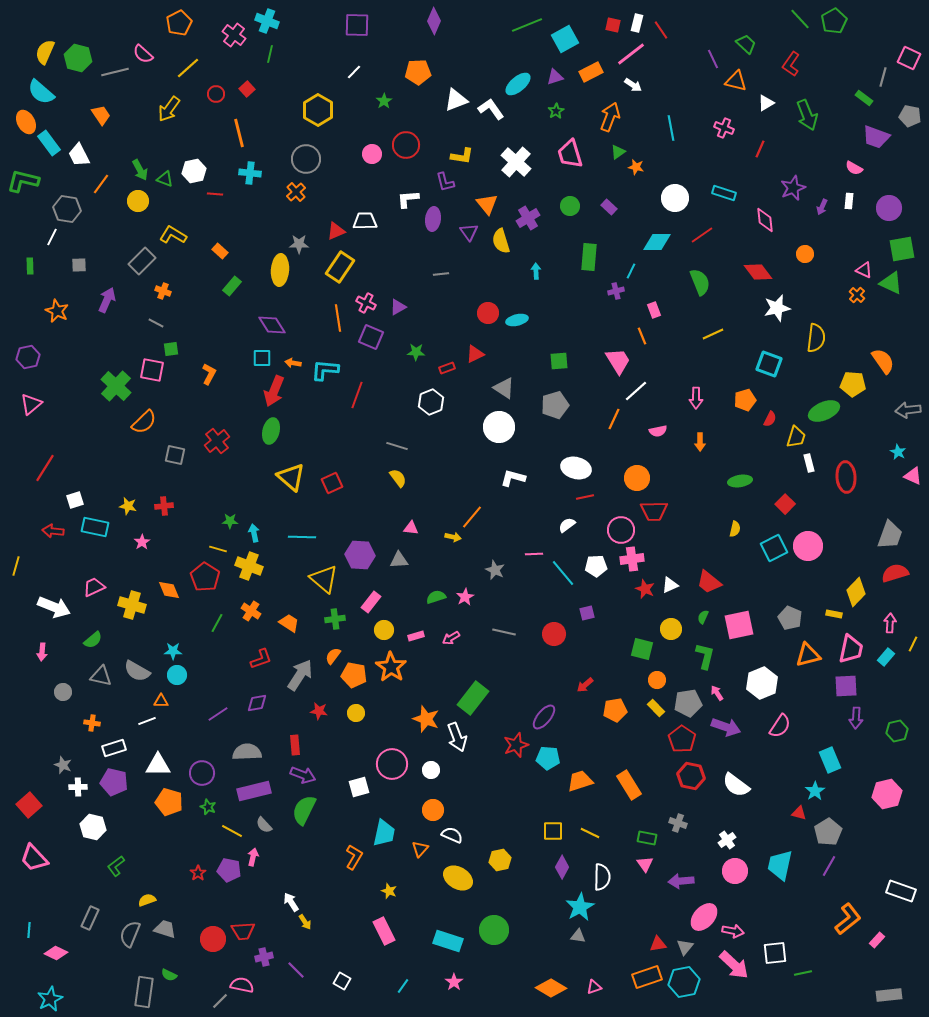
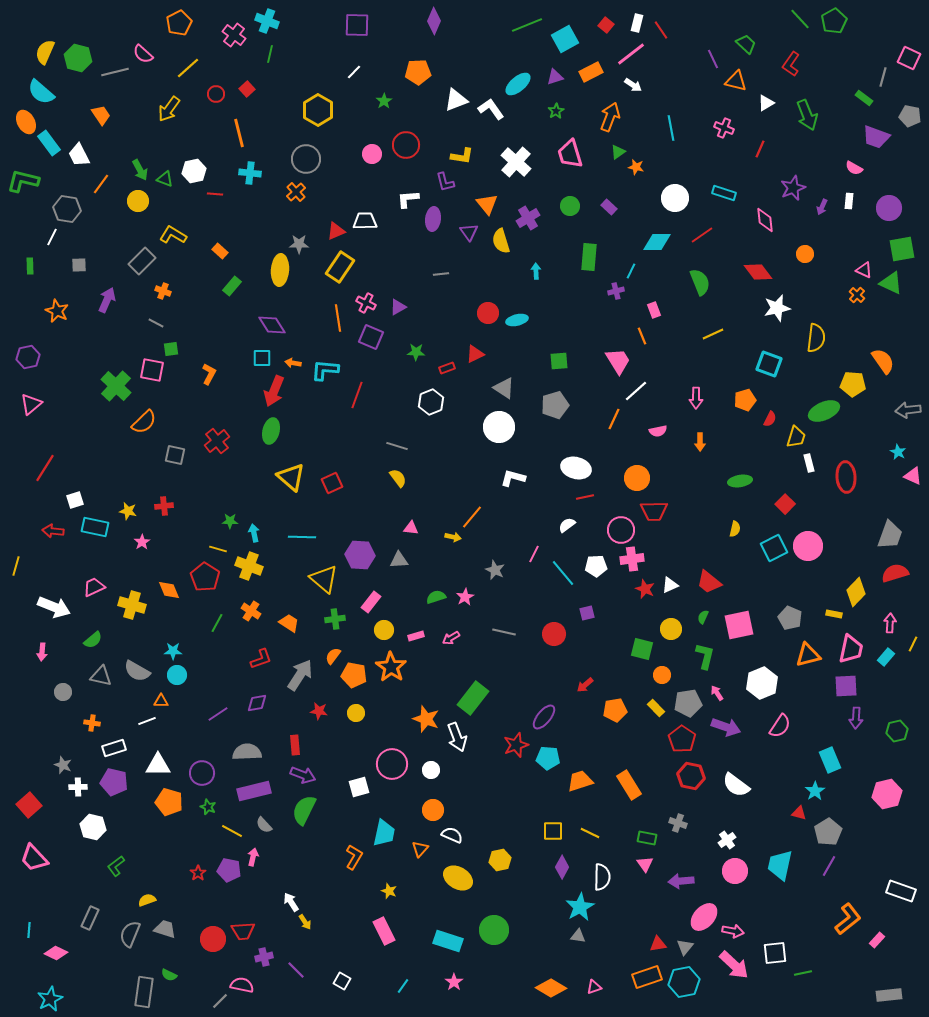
red square at (613, 25): moved 7 px left; rotated 28 degrees clockwise
yellow star at (128, 506): moved 5 px down
pink line at (534, 554): rotated 60 degrees counterclockwise
orange circle at (657, 680): moved 5 px right, 5 px up
